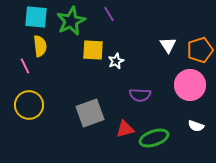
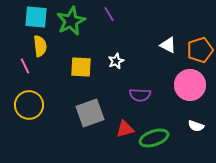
white triangle: rotated 30 degrees counterclockwise
yellow square: moved 12 px left, 17 px down
